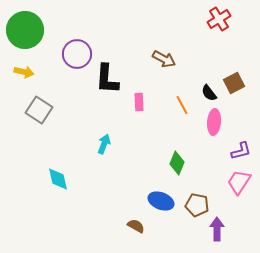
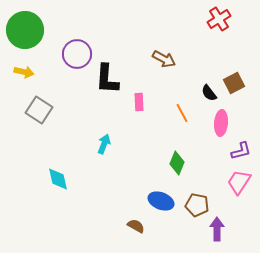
orange line: moved 8 px down
pink ellipse: moved 7 px right, 1 px down
